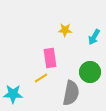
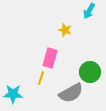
yellow star: rotated 16 degrees clockwise
cyan arrow: moved 5 px left, 26 px up
pink rectangle: rotated 24 degrees clockwise
yellow line: rotated 40 degrees counterclockwise
gray semicircle: rotated 50 degrees clockwise
